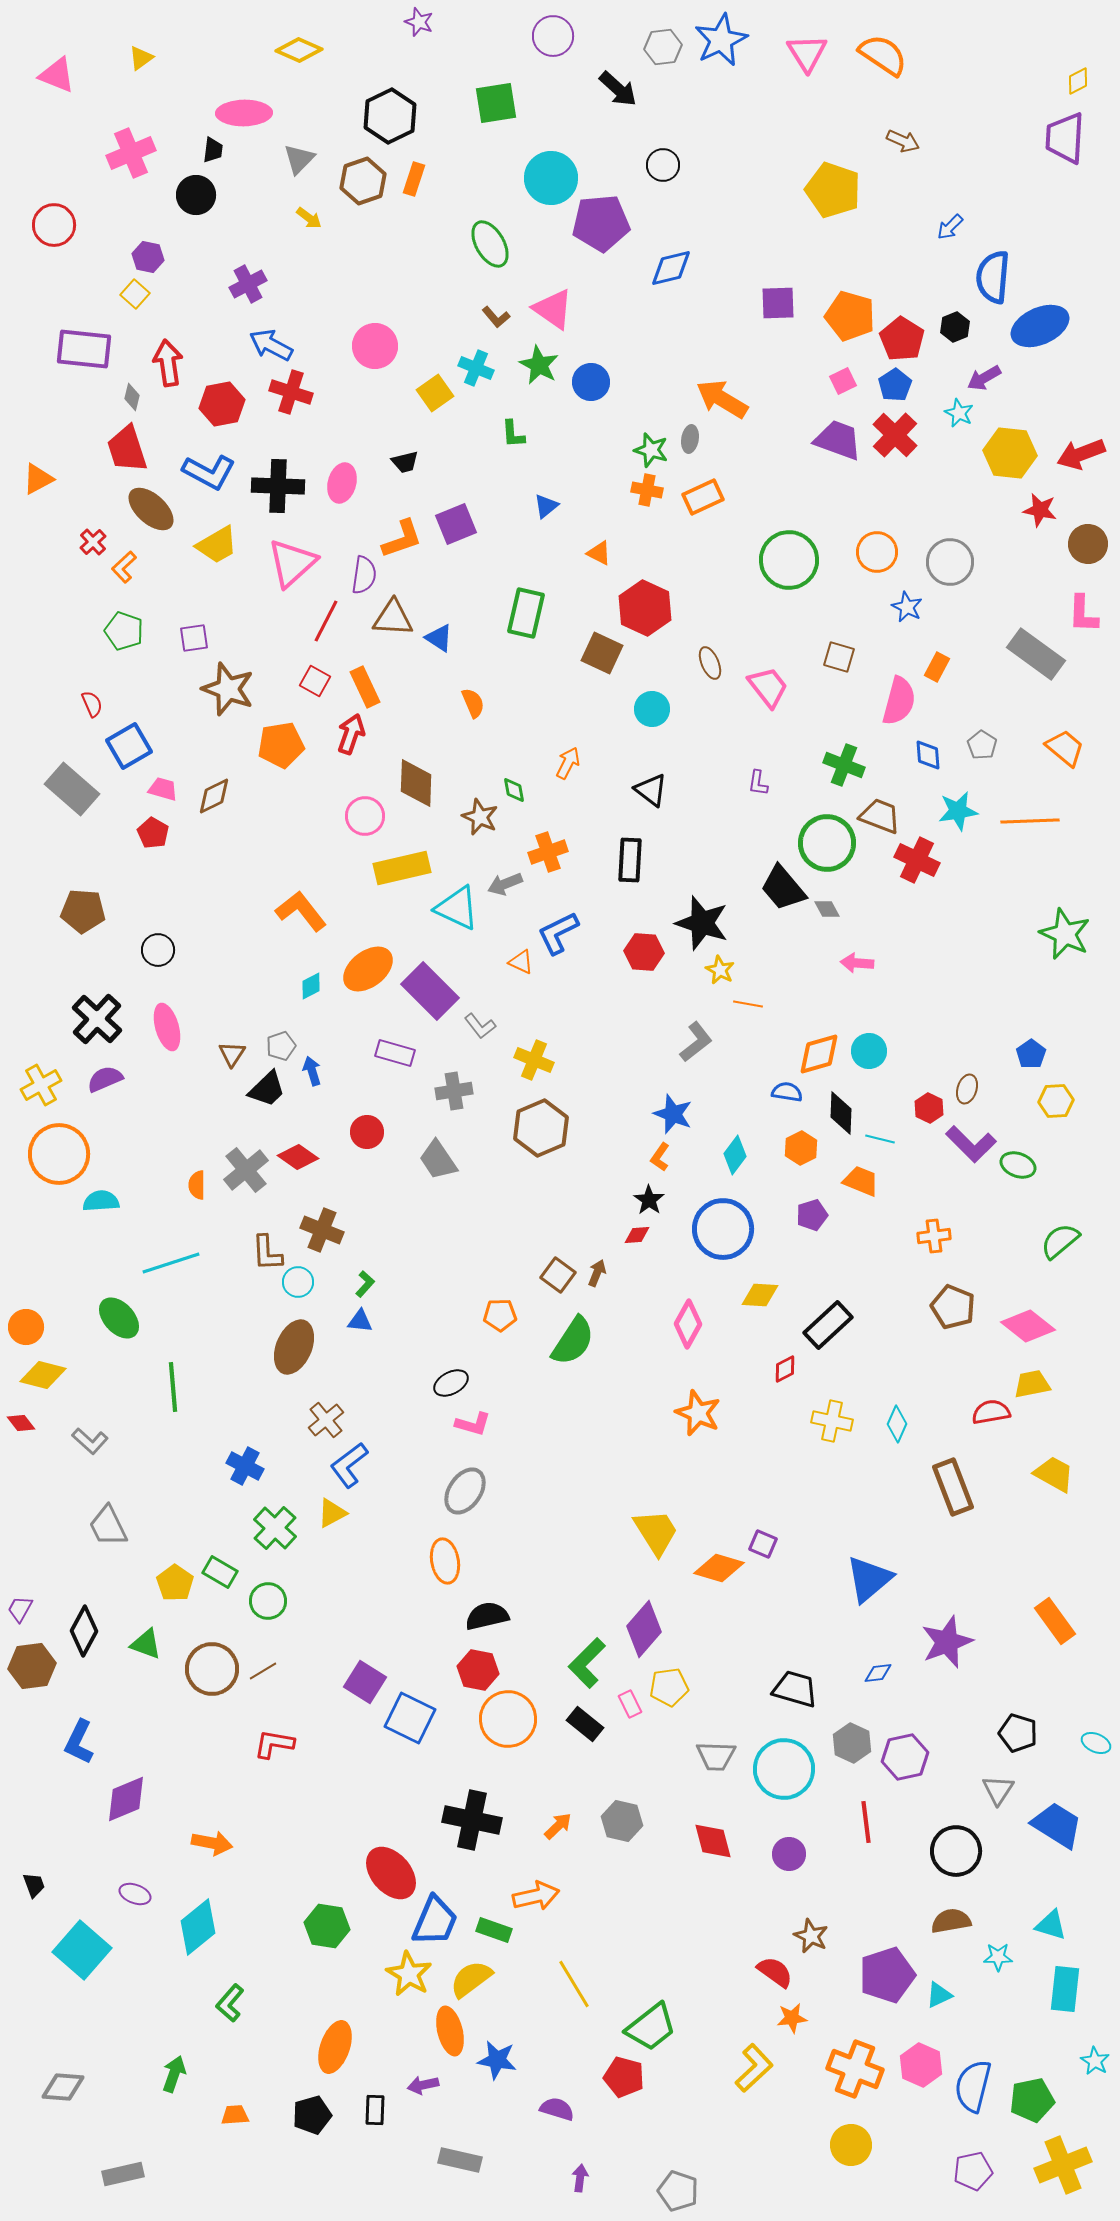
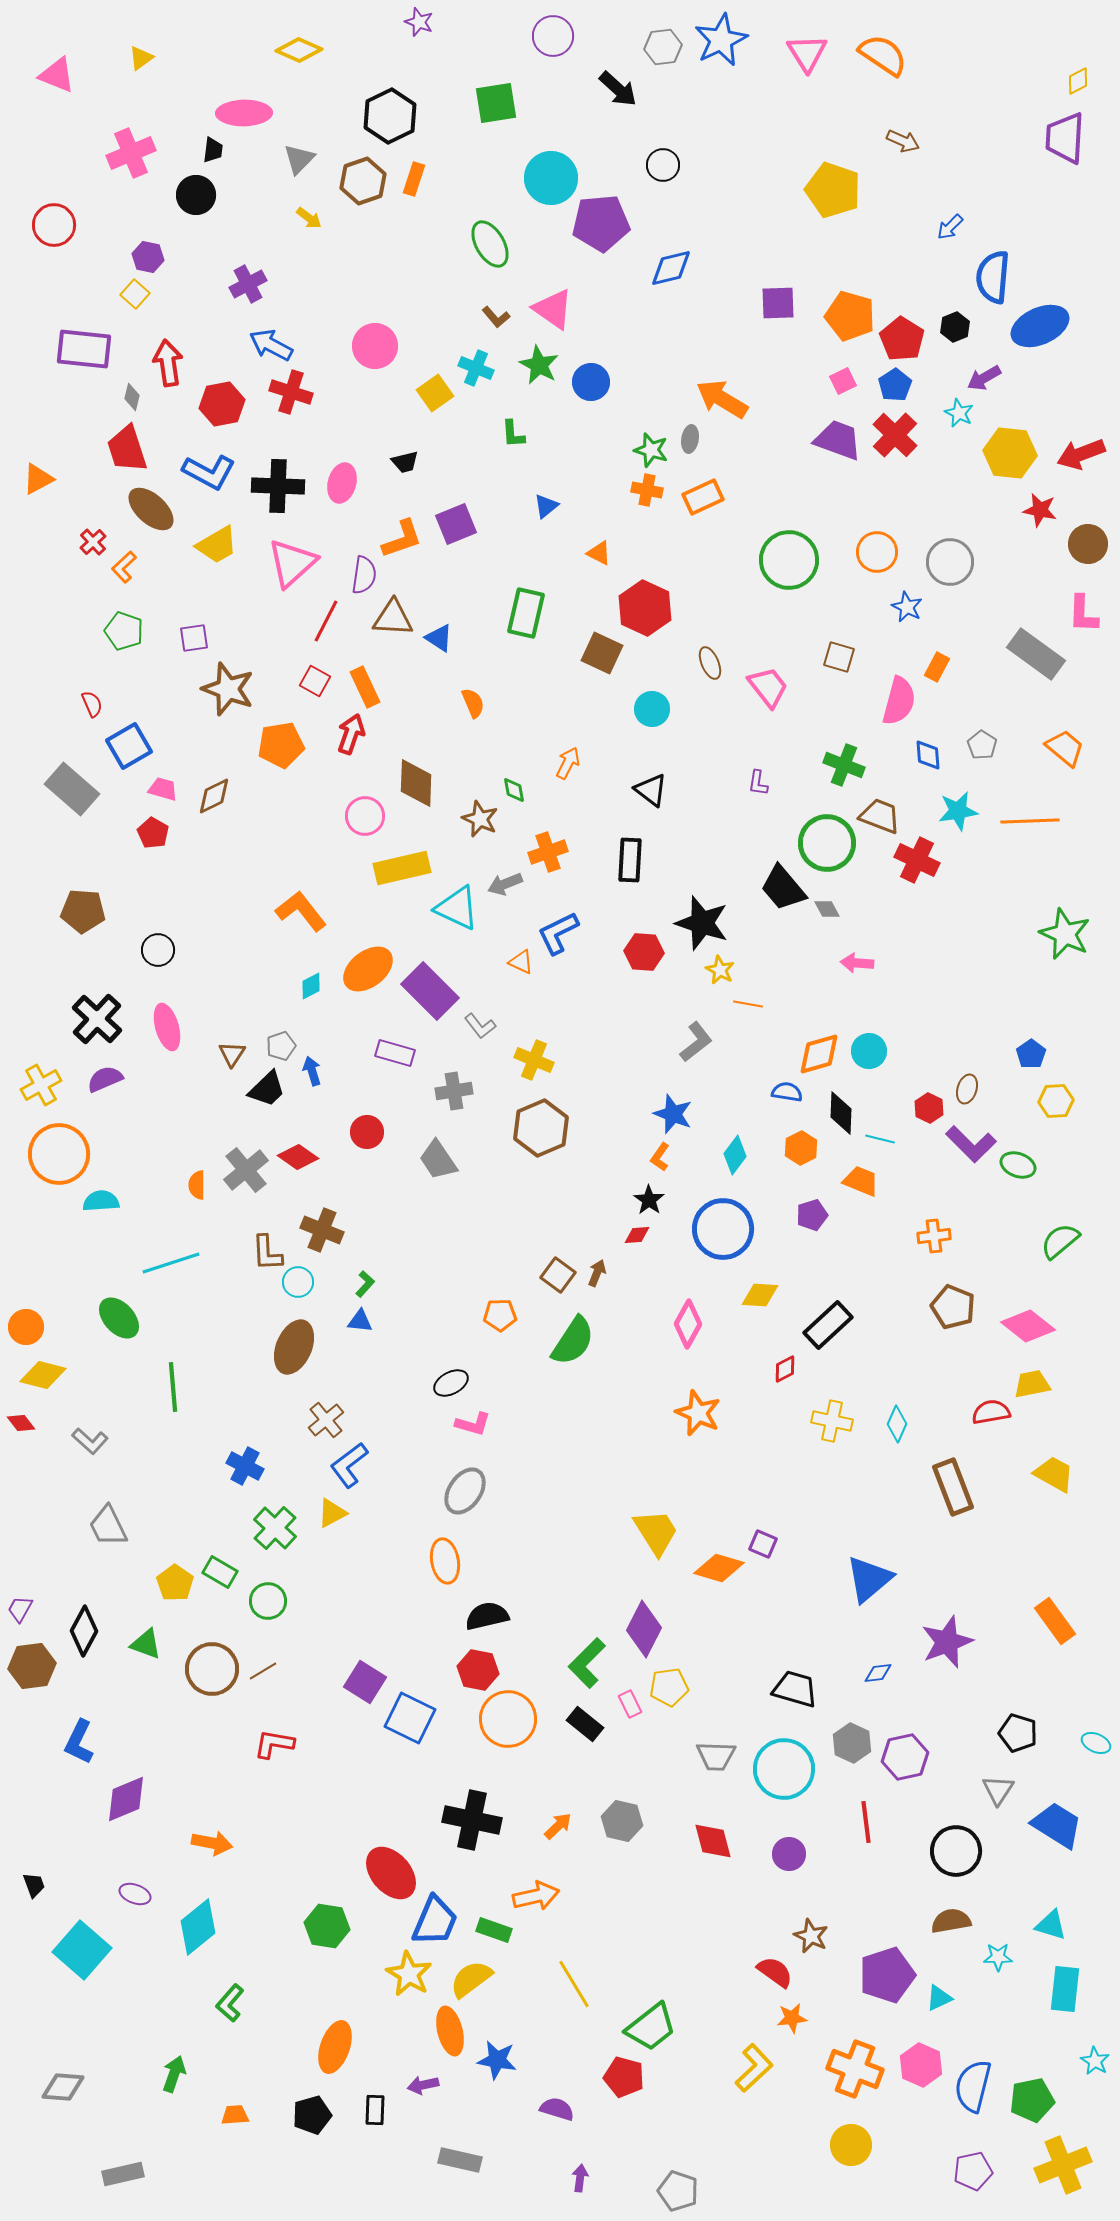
brown star at (480, 817): moved 2 px down
purple diamond at (644, 1629): rotated 14 degrees counterclockwise
cyan triangle at (939, 1995): moved 3 px down
